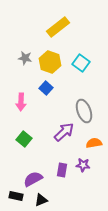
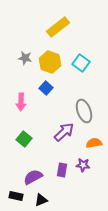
purple semicircle: moved 2 px up
